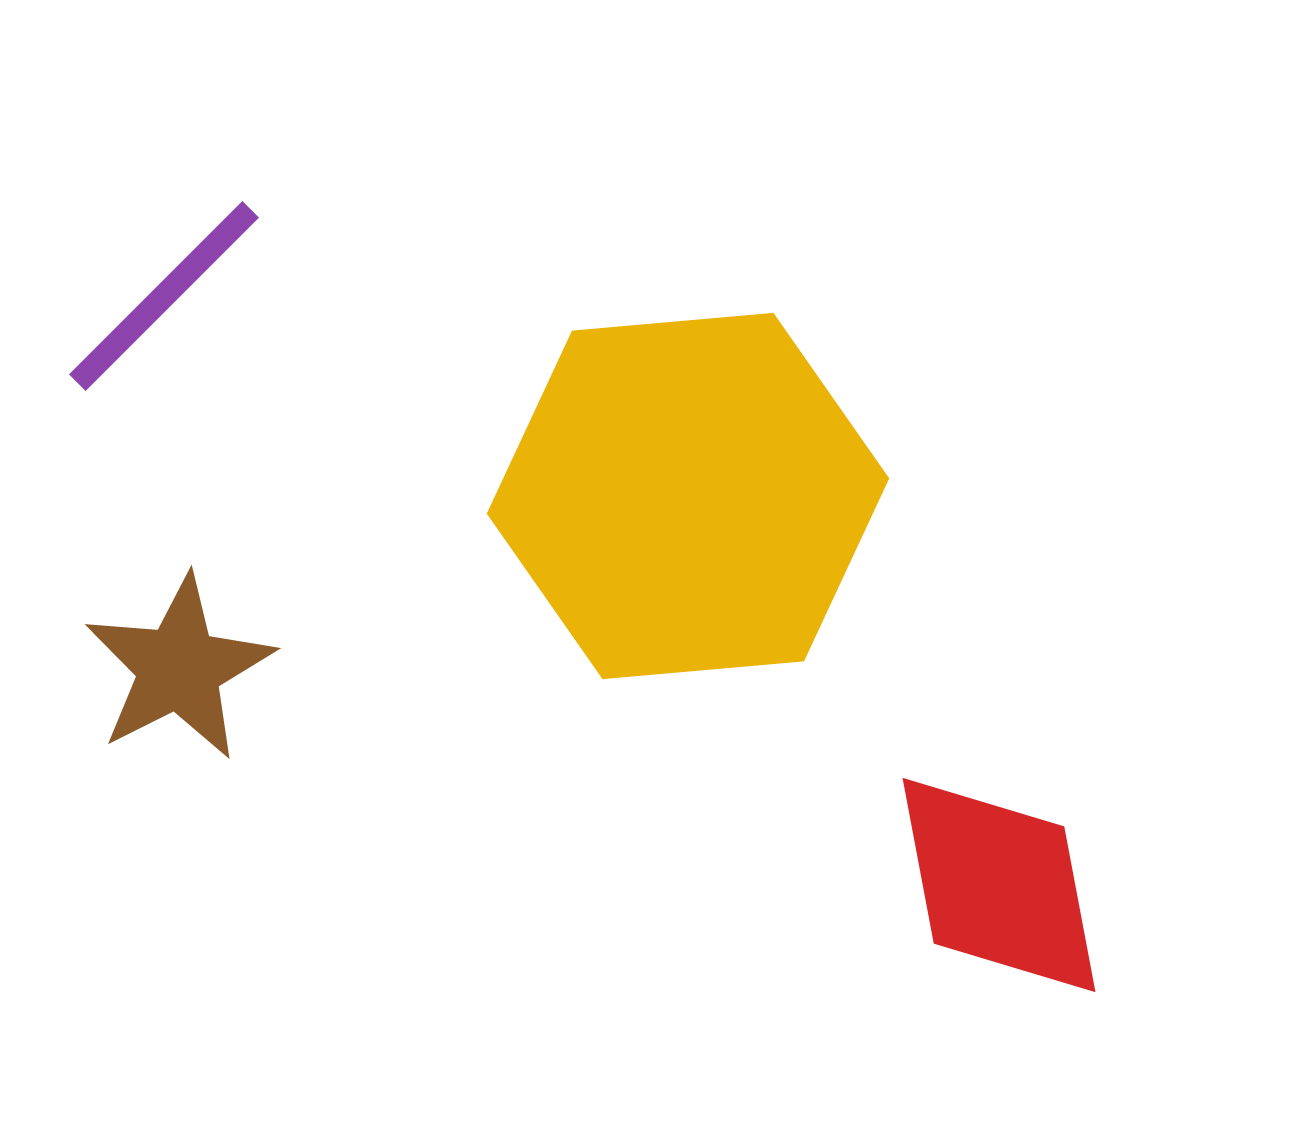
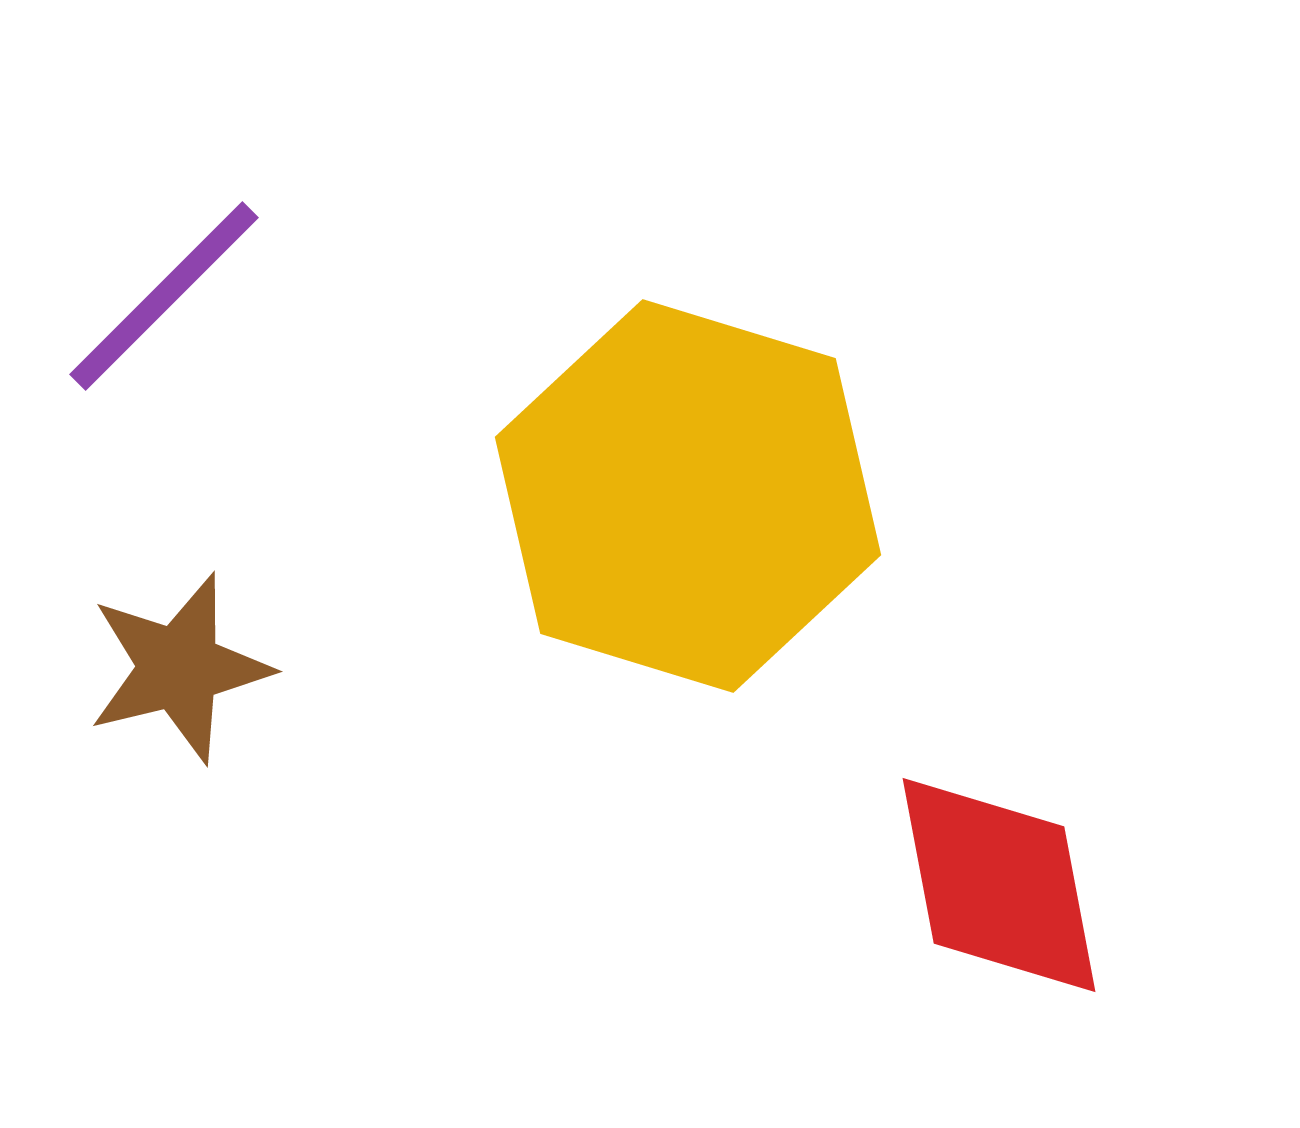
yellow hexagon: rotated 22 degrees clockwise
brown star: rotated 13 degrees clockwise
